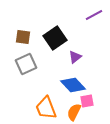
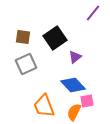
purple line: moved 1 px left, 2 px up; rotated 24 degrees counterclockwise
orange trapezoid: moved 2 px left, 2 px up
